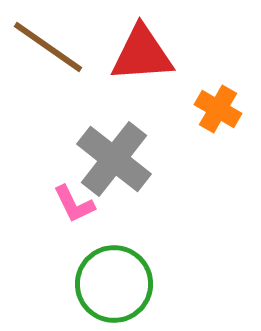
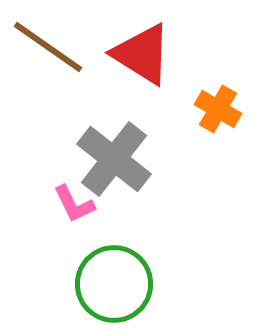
red triangle: rotated 36 degrees clockwise
